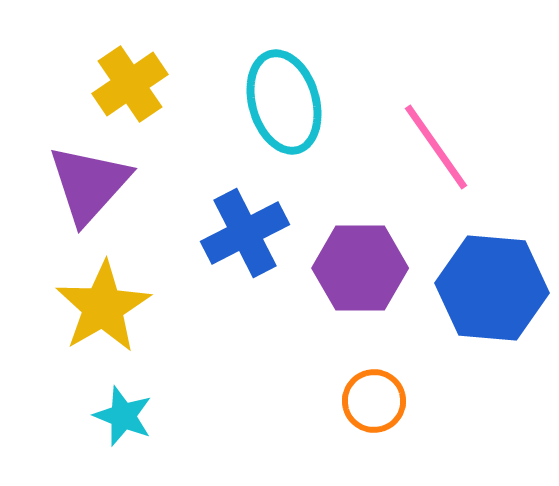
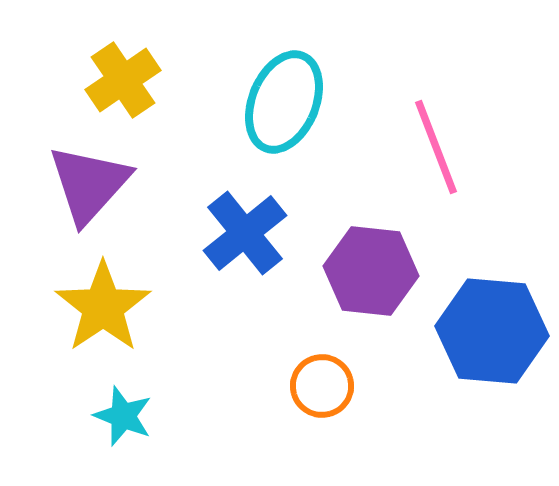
yellow cross: moved 7 px left, 4 px up
cyan ellipse: rotated 38 degrees clockwise
pink line: rotated 14 degrees clockwise
blue cross: rotated 12 degrees counterclockwise
purple hexagon: moved 11 px right, 3 px down; rotated 6 degrees clockwise
blue hexagon: moved 43 px down
yellow star: rotated 4 degrees counterclockwise
orange circle: moved 52 px left, 15 px up
